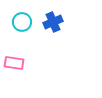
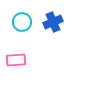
pink rectangle: moved 2 px right, 3 px up; rotated 12 degrees counterclockwise
